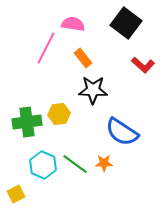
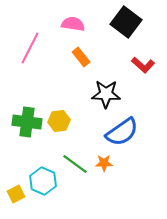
black square: moved 1 px up
pink line: moved 16 px left
orange rectangle: moved 2 px left, 1 px up
black star: moved 13 px right, 4 px down
yellow hexagon: moved 7 px down
green cross: rotated 16 degrees clockwise
blue semicircle: rotated 68 degrees counterclockwise
cyan hexagon: moved 16 px down
